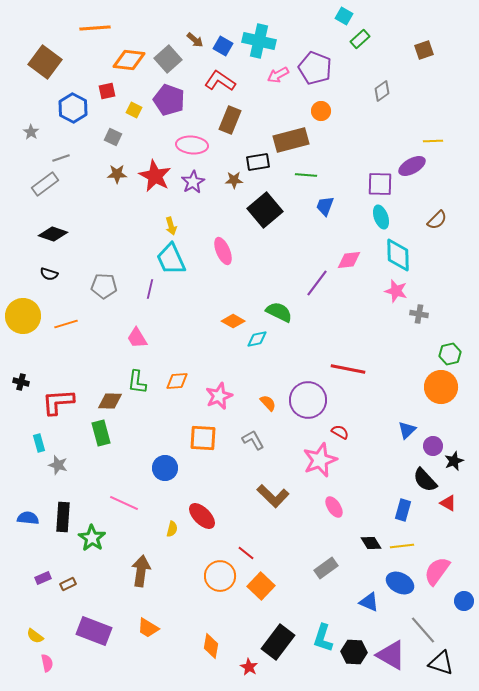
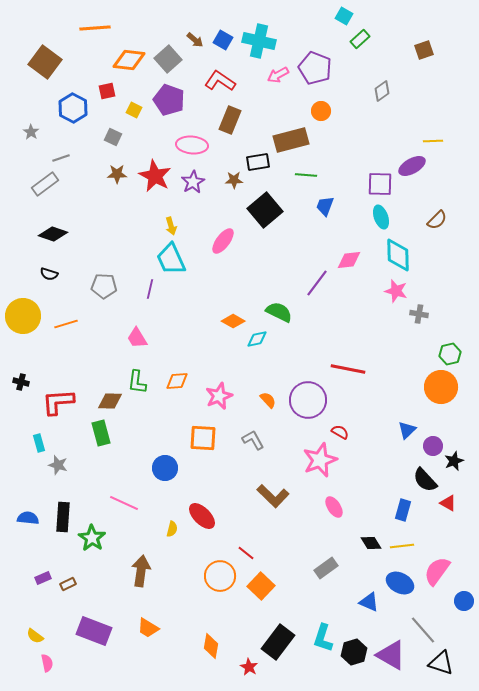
blue square at (223, 46): moved 6 px up
pink ellipse at (223, 251): moved 10 px up; rotated 60 degrees clockwise
orange semicircle at (268, 403): moved 3 px up
black hexagon at (354, 652): rotated 20 degrees counterclockwise
